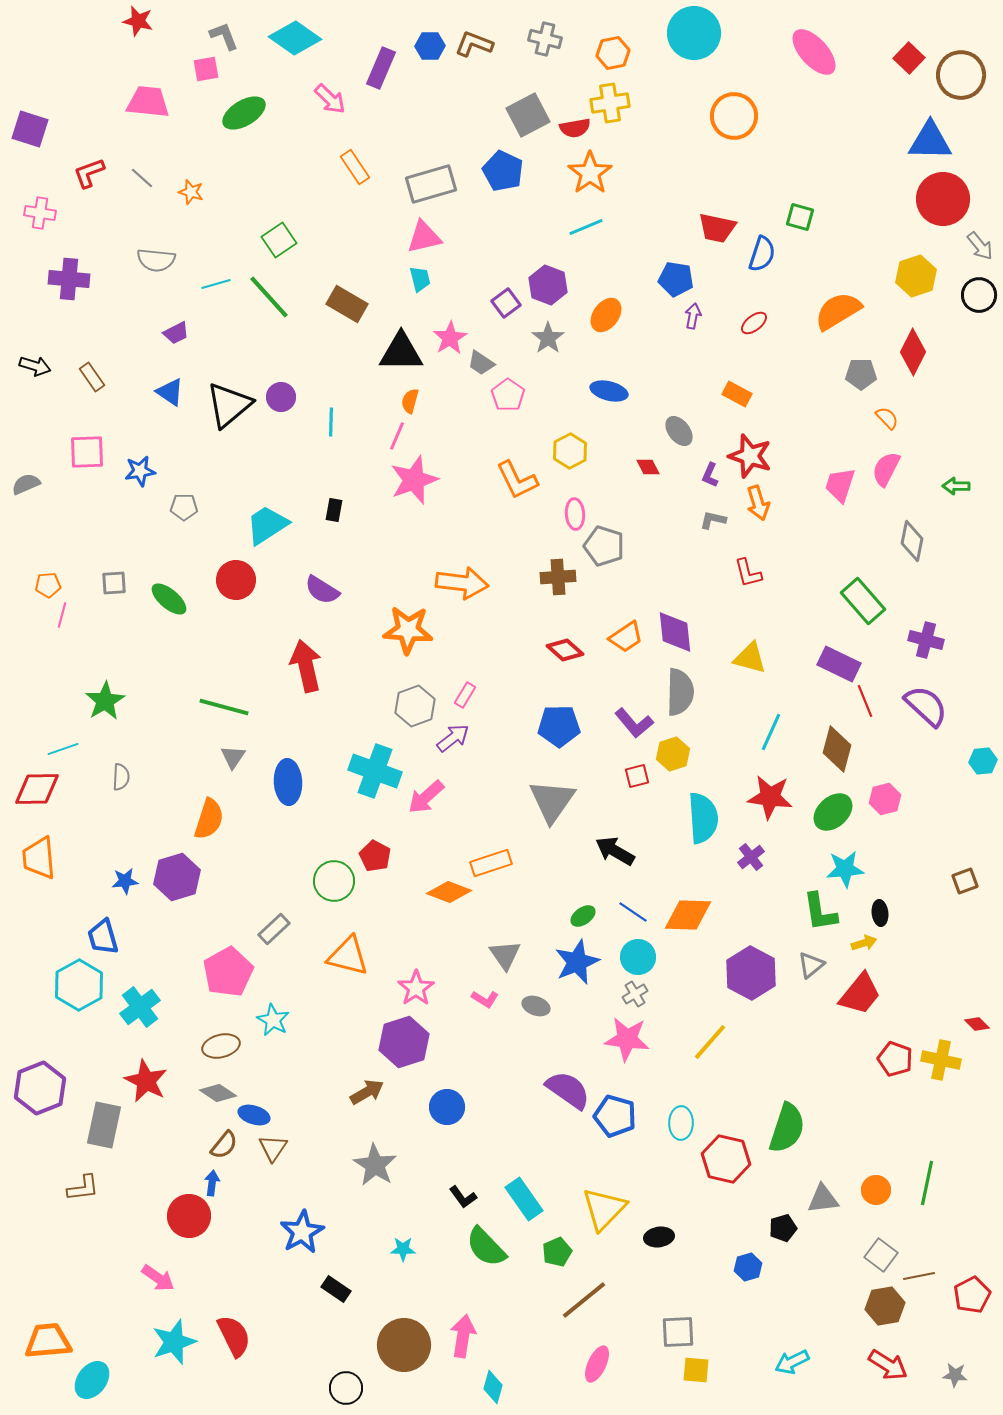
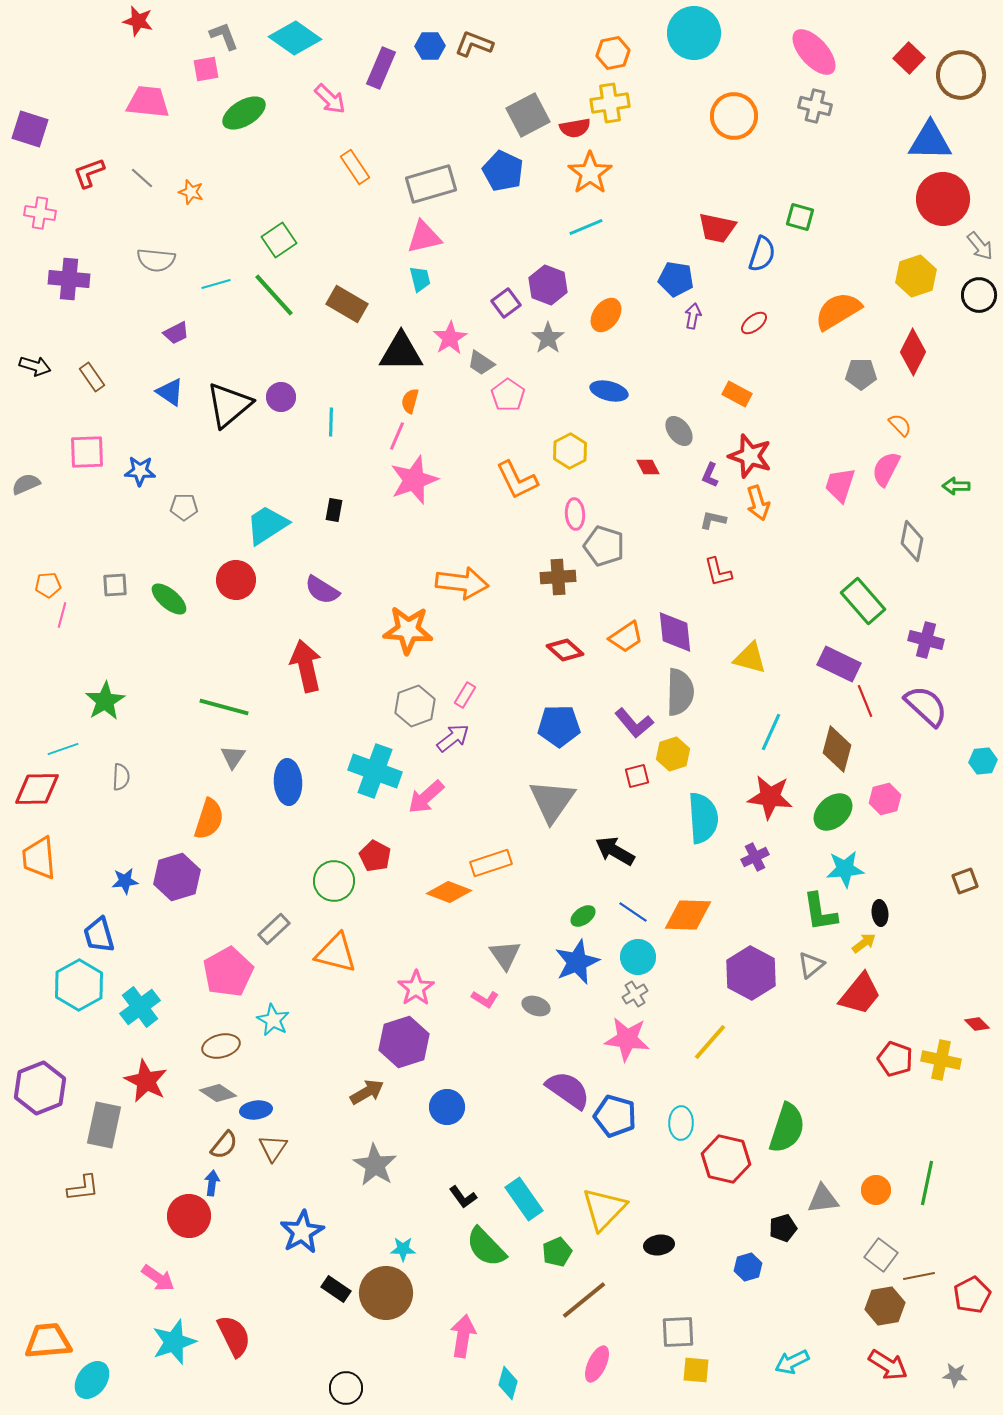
gray cross at (545, 39): moved 270 px right, 67 px down
green line at (269, 297): moved 5 px right, 2 px up
orange semicircle at (887, 418): moved 13 px right, 7 px down
blue star at (140, 471): rotated 12 degrees clockwise
red L-shape at (748, 573): moved 30 px left, 1 px up
gray square at (114, 583): moved 1 px right, 2 px down
purple cross at (751, 857): moved 4 px right; rotated 12 degrees clockwise
blue trapezoid at (103, 937): moved 4 px left, 2 px up
yellow arrow at (864, 943): rotated 20 degrees counterclockwise
orange triangle at (348, 956): moved 12 px left, 3 px up
blue ellipse at (254, 1115): moved 2 px right, 5 px up; rotated 24 degrees counterclockwise
black ellipse at (659, 1237): moved 8 px down
brown circle at (404, 1345): moved 18 px left, 52 px up
cyan diamond at (493, 1387): moved 15 px right, 4 px up
